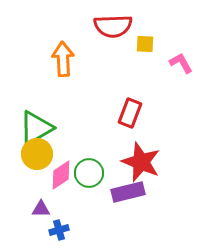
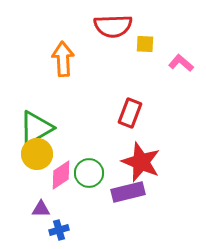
pink L-shape: rotated 20 degrees counterclockwise
